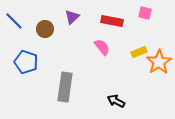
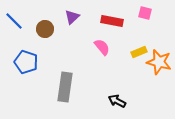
orange star: rotated 25 degrees counterclockwise
black arrow: moved 1 px right
